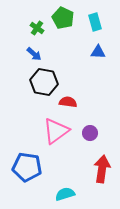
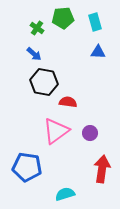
green pentagon: rotated 30 degrees counterclockwise
